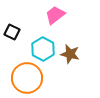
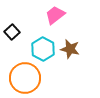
black square: rotated 21 degrees clockwise
brown star: moved 5 px up
orange circle: moved 2 px left
